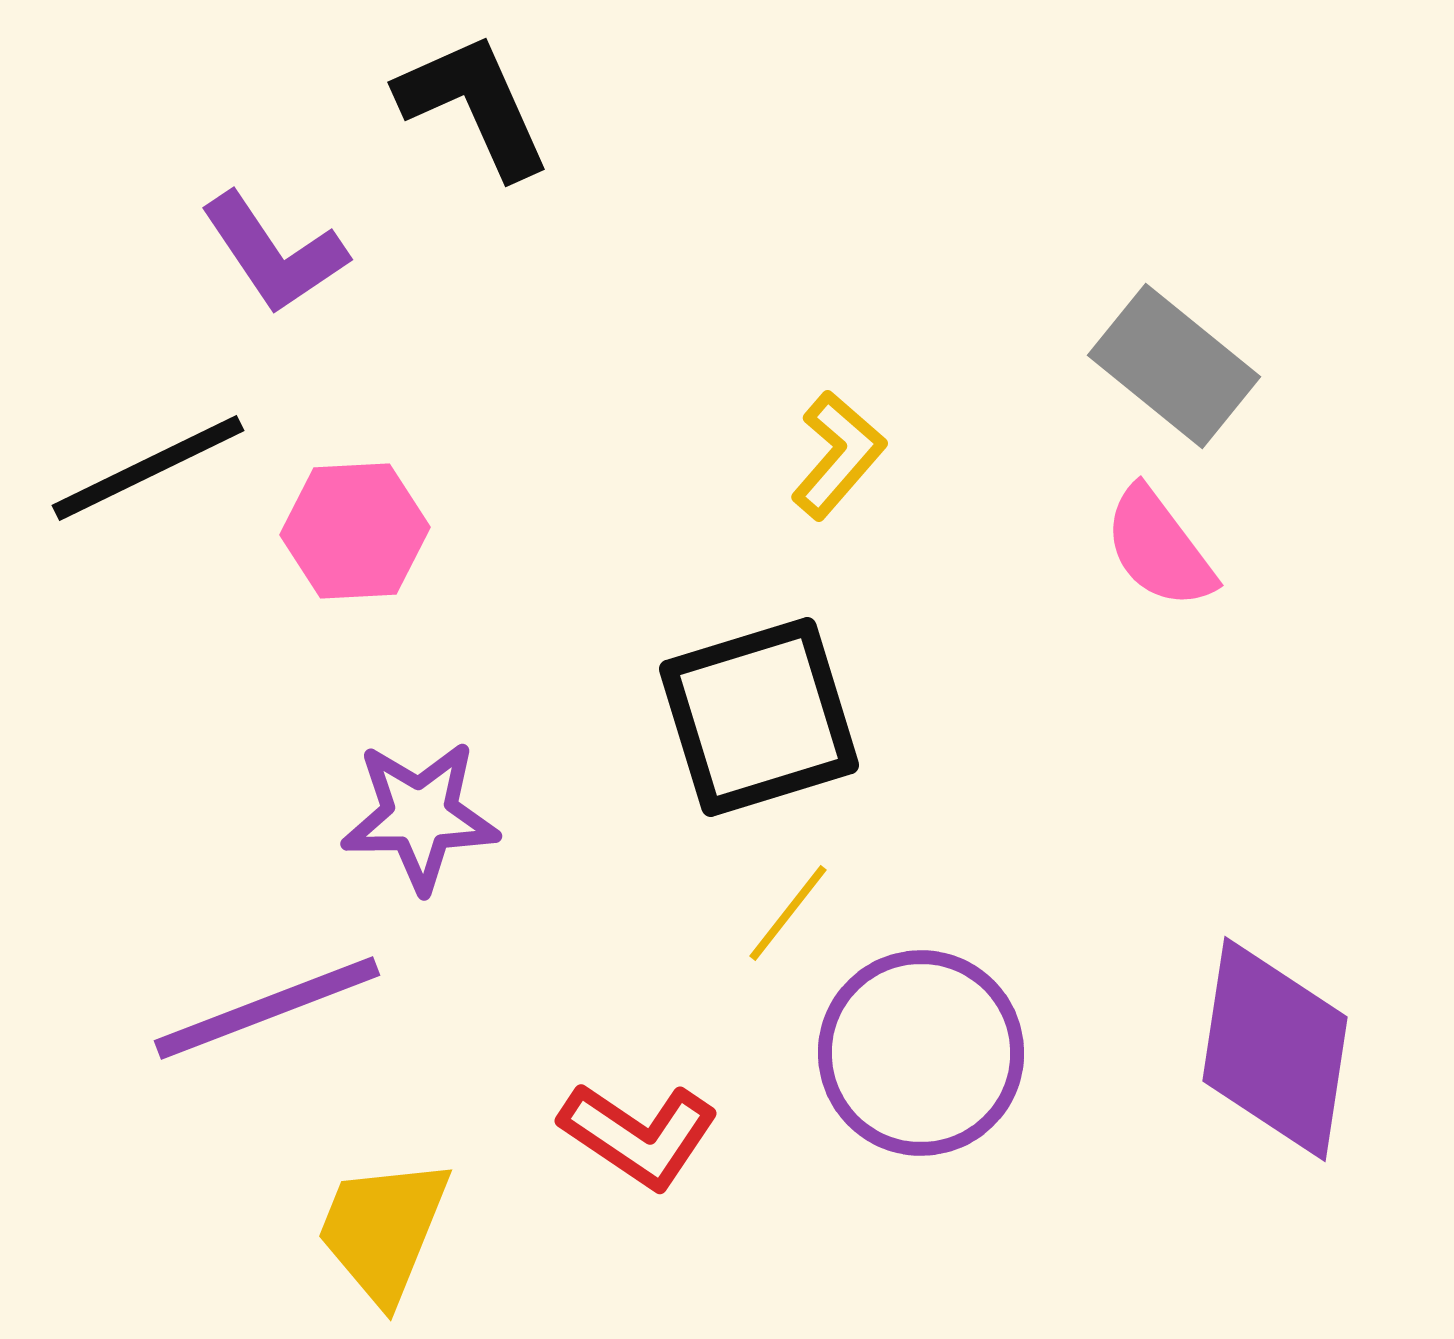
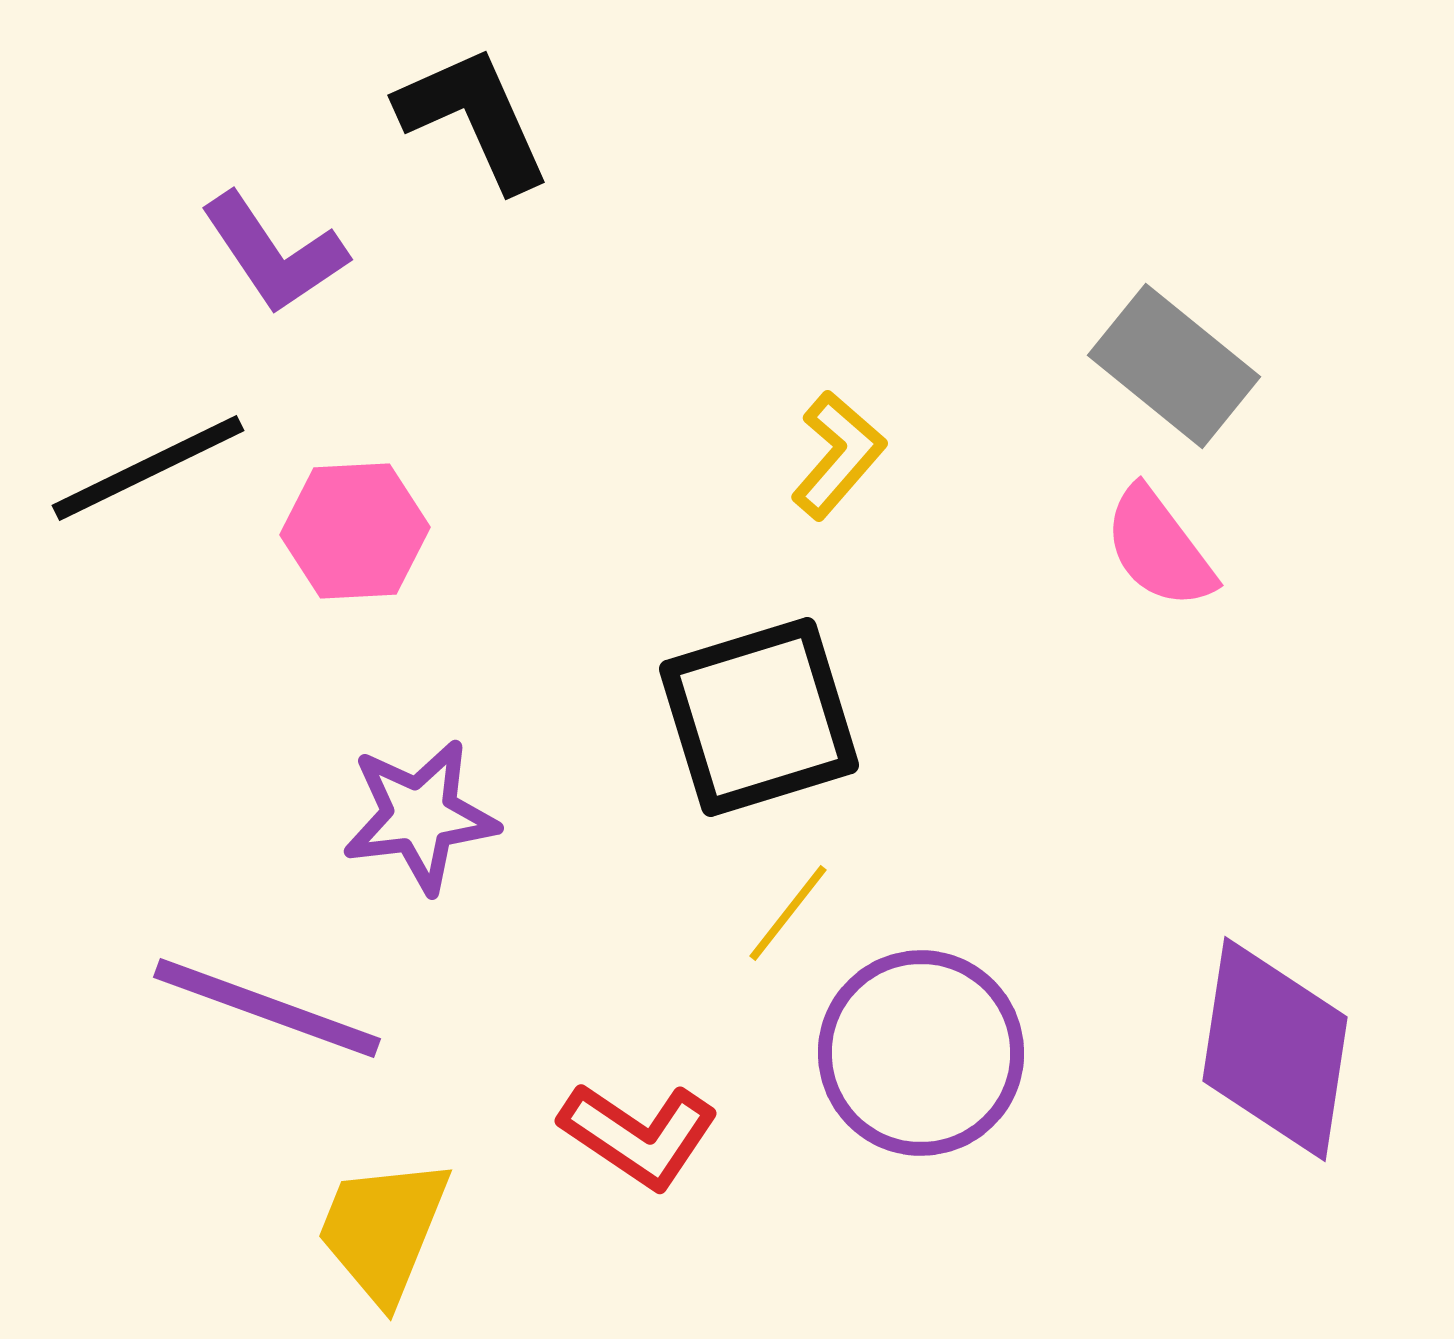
black L-shape: moved 13 px down
purple star: rotated 6 degrees counterclockwise
purple line: rotated 41 degrees clockwise
